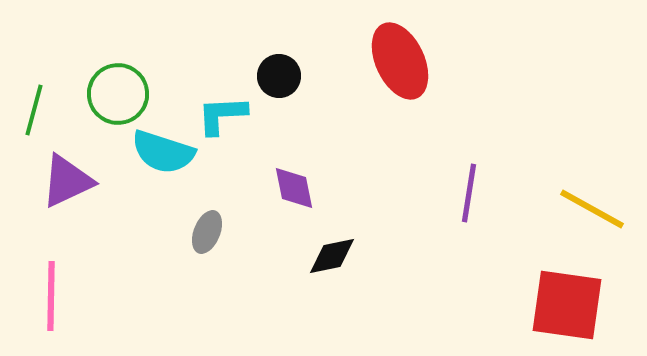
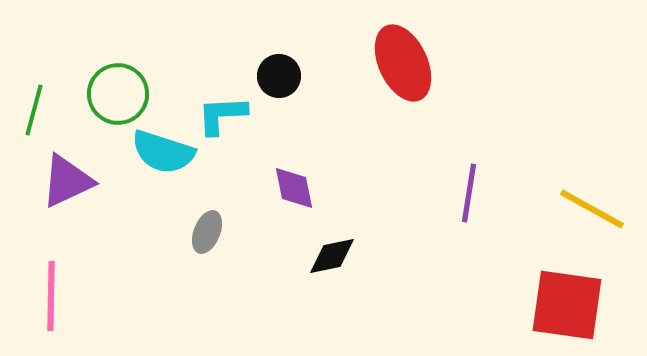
red ellipse: moved 3 px right, 2 px down
